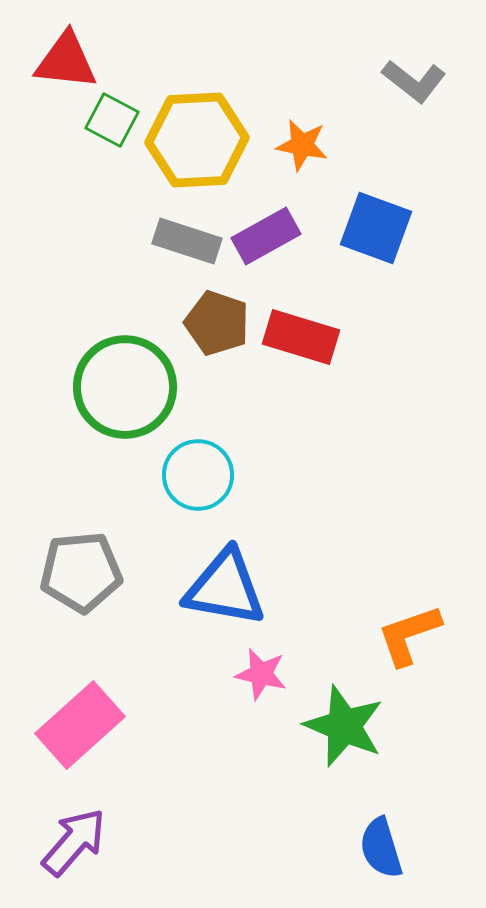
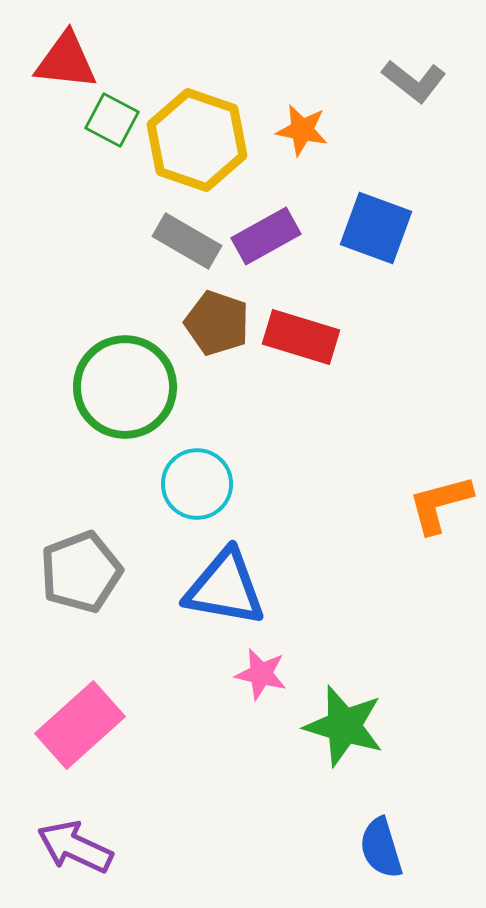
yellow hexagon: rotated 22 degrees clockwise
orange star: moved 15 px up
gray rectangle: rotated 12 degrees clockwise
cyan circle: moved 1 px left, 9 px down
gray pentagon: rotated 16 degrees counterclockwise
orange L-shape: moved 31 px right, 131 px up; rotated 4 degrees clockwise
green star: rotated 6 degrees counterclockwise
purple arrow: moved 1 px right, 5 px down; rotated 106 degrees counterclockwise
